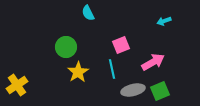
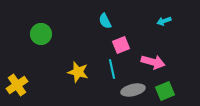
cyan semicircle: moved 17 px right, 8 px down
green circle: moved 25 px left, 13 px up
pink arrow: rotated 45 degrees clockwise
yellow star: rotated 25 degrees counterclockwise
green square: moved 5 px right
